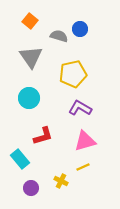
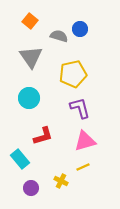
purple L-shape: rotated 45 degrees clockwise
